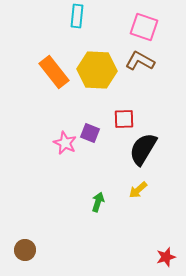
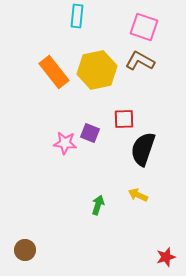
yellow hexagon: rotated 15 degrees counterclockwise
pink star: rotated 20 degrees counterclockwise
black semicircle: rotated 12 degrees counterclockwise
yellow arrow: moved 5 px down; rotated 66 degrees clockwise
green arrow: moved 3 px down
